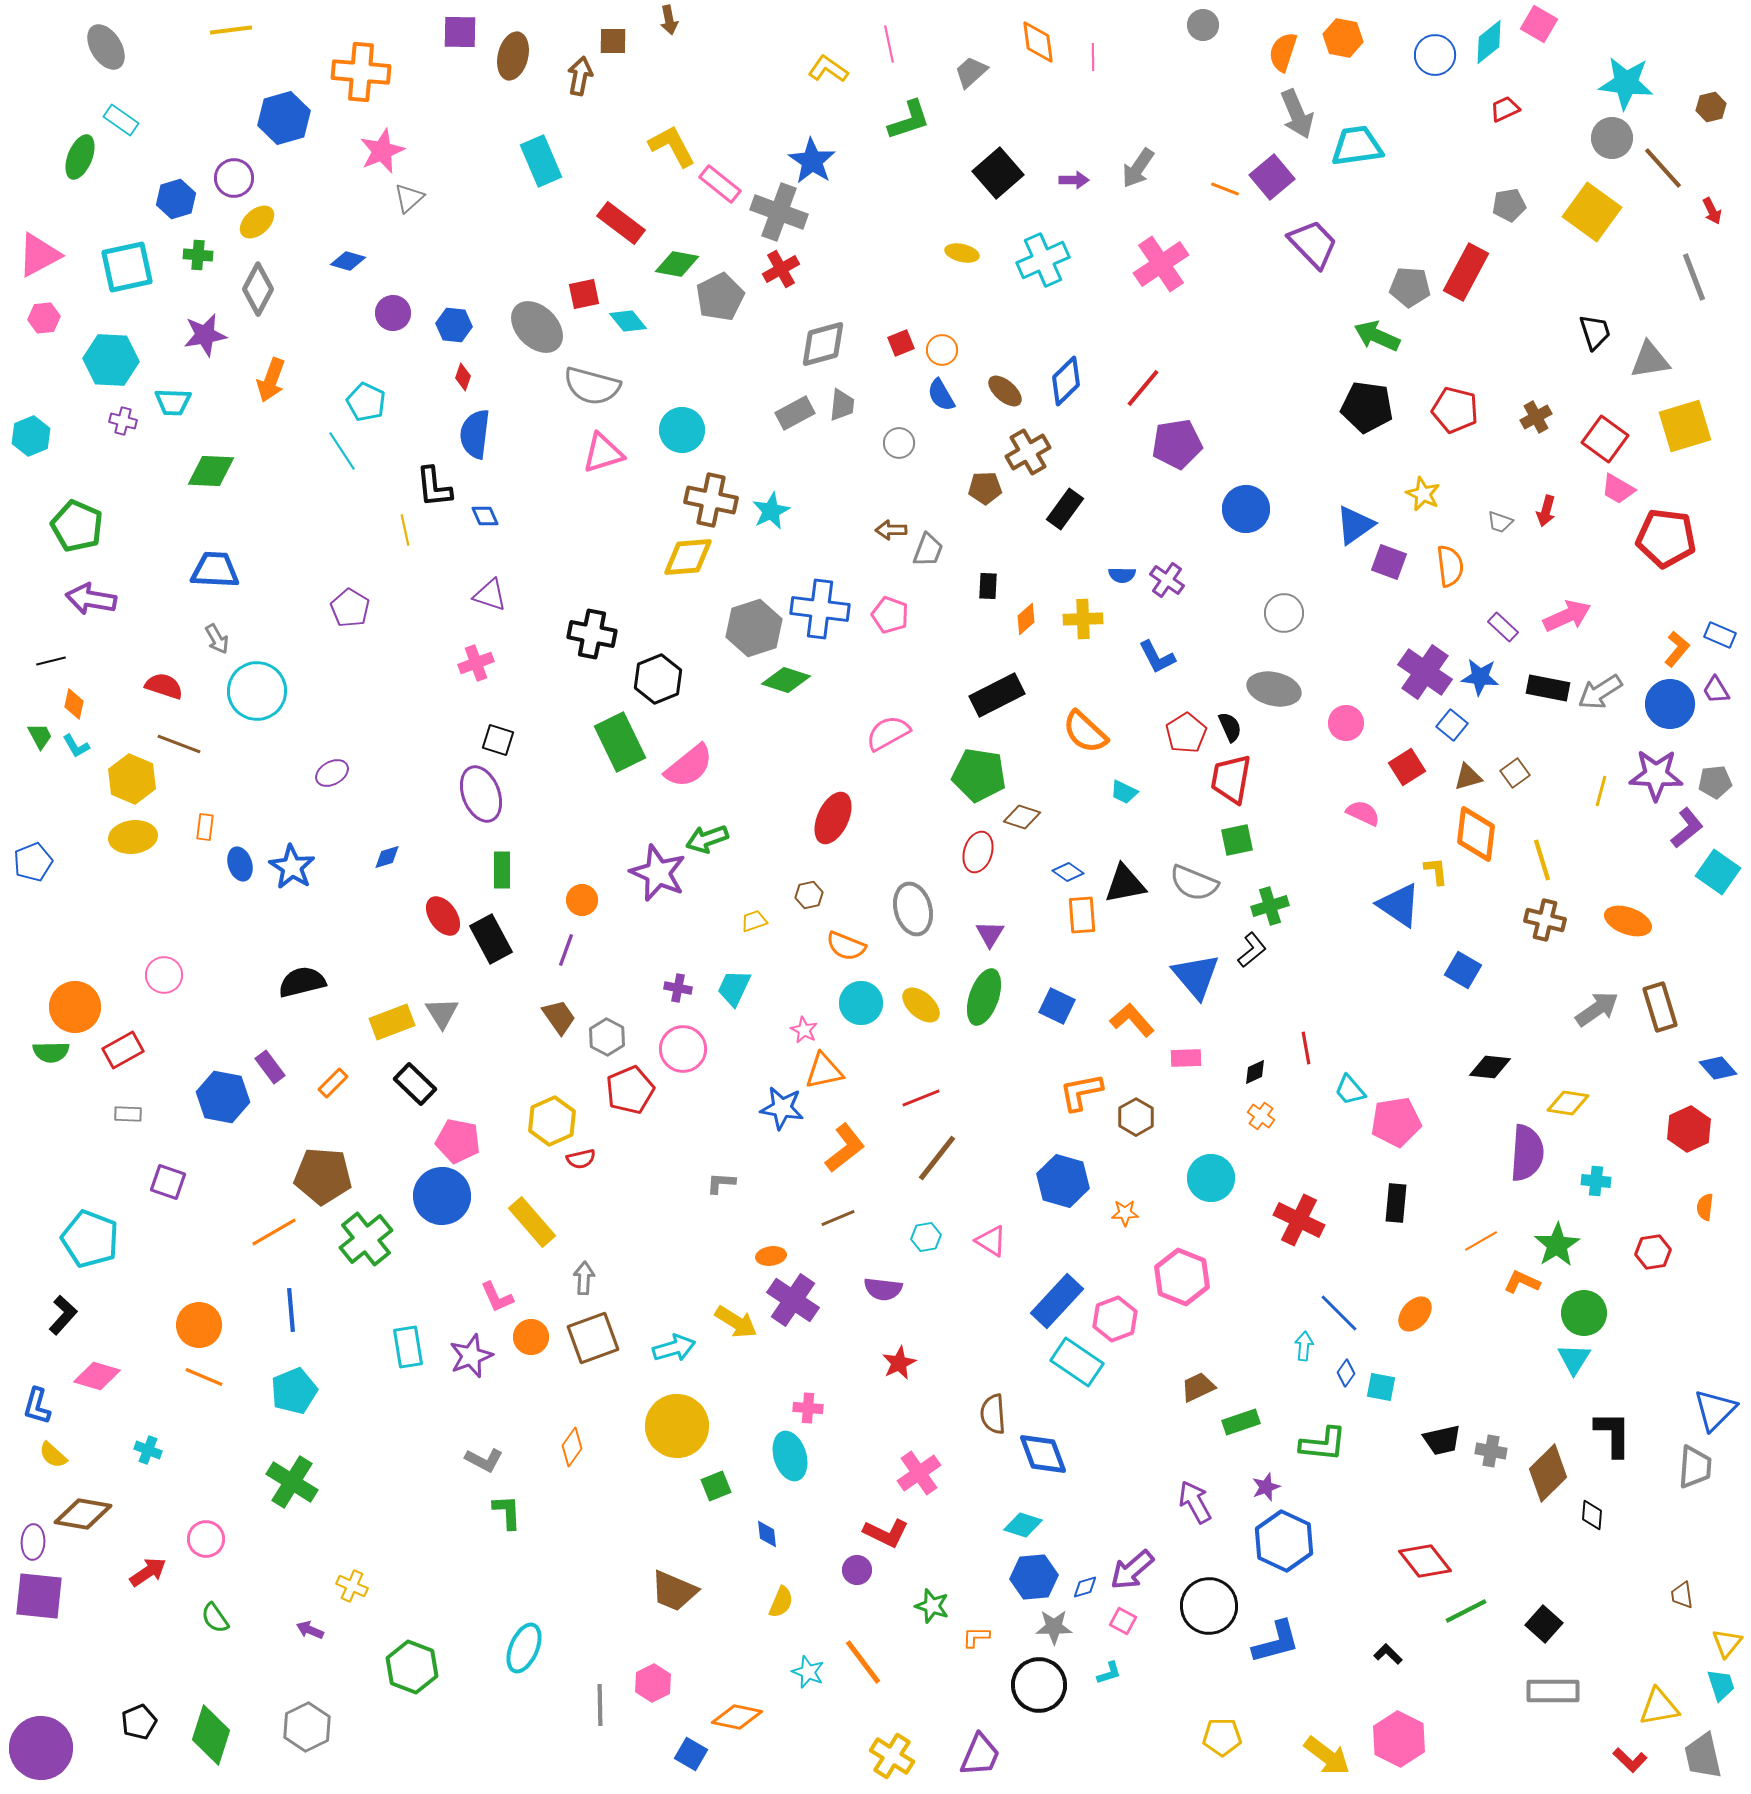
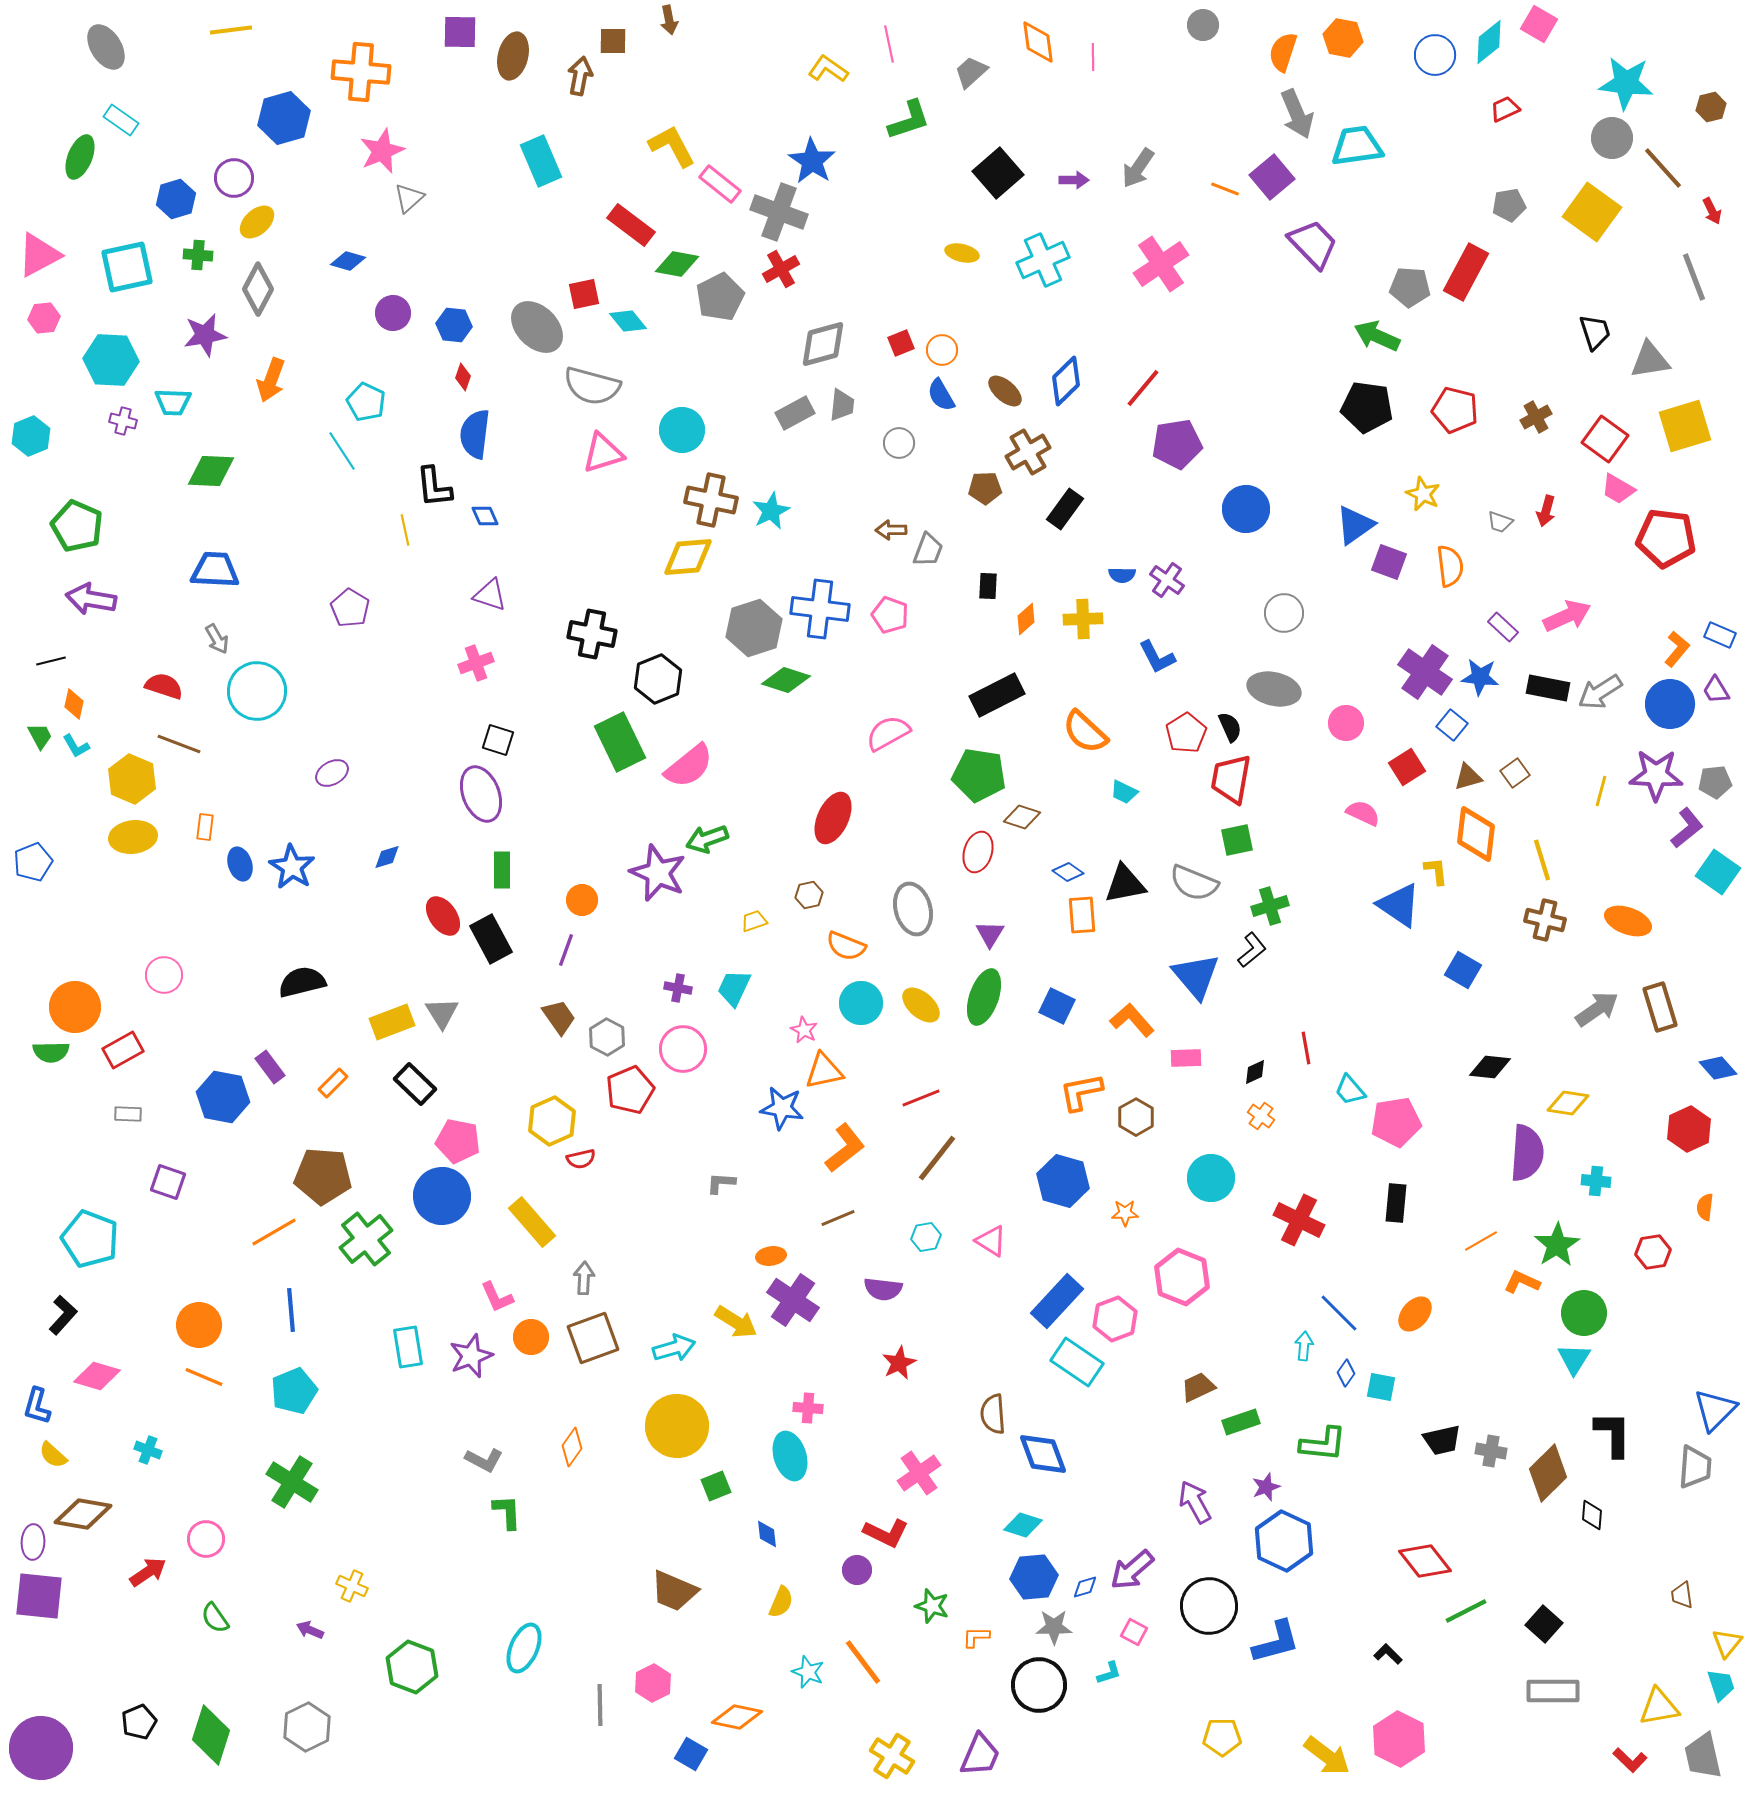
red rectangle at (621, 223): moved 10 px right, 2 px down
pink square at (1123, 1621): moved 11 px right, 11 px down
